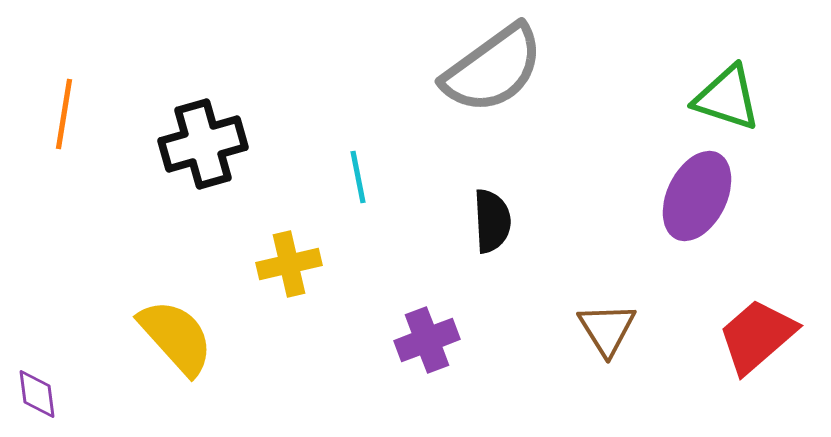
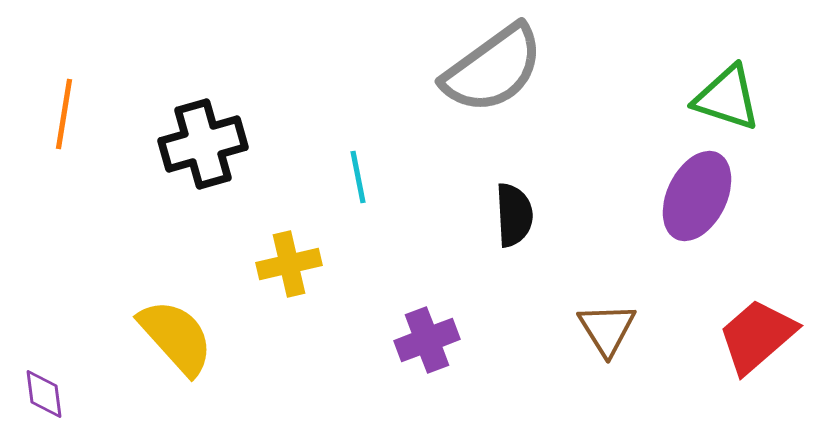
black semicircle: moved 22 px right, 6 px up
purple diamond: moved 7 px right
